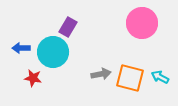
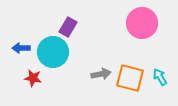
cyan arrow: rotated 30 degrees clockwise
